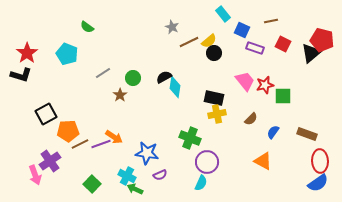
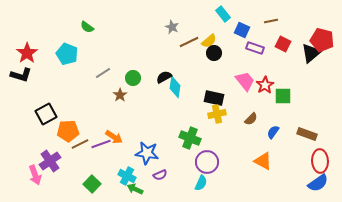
red star at (265, 85): rotated 18 degrees counterclockwise
